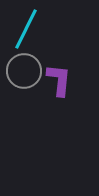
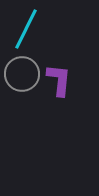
gray circle: moved 2 px left, 3 px down
